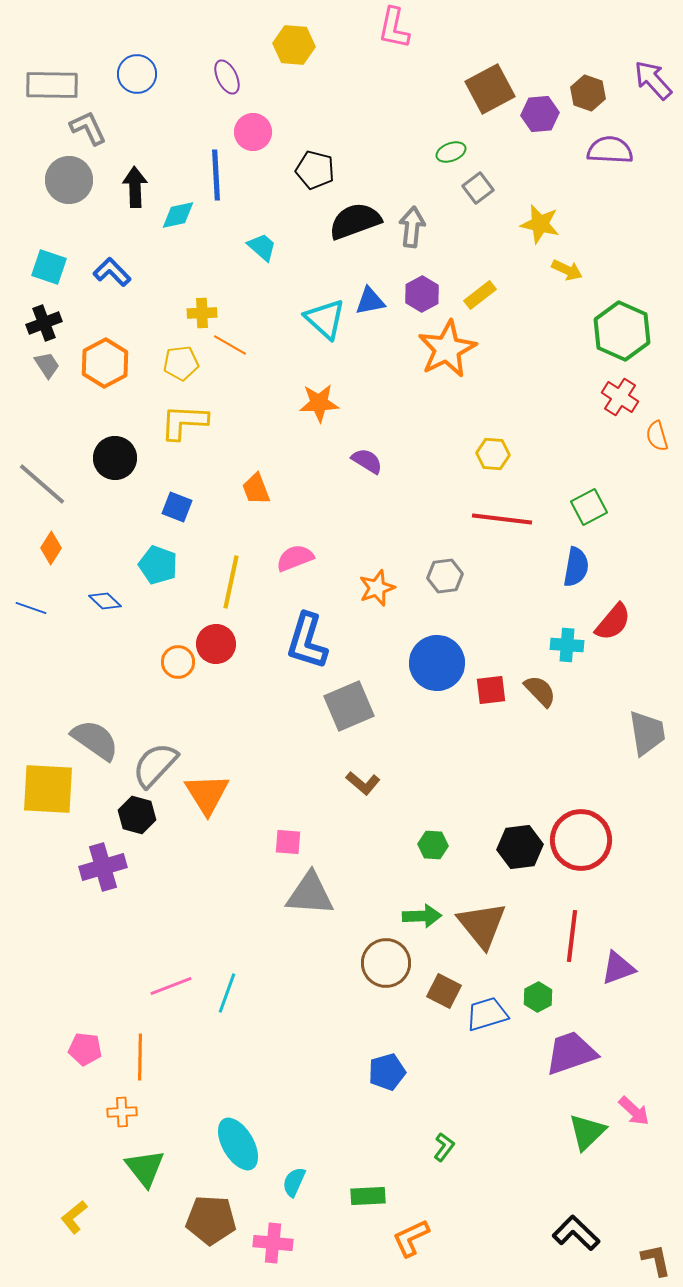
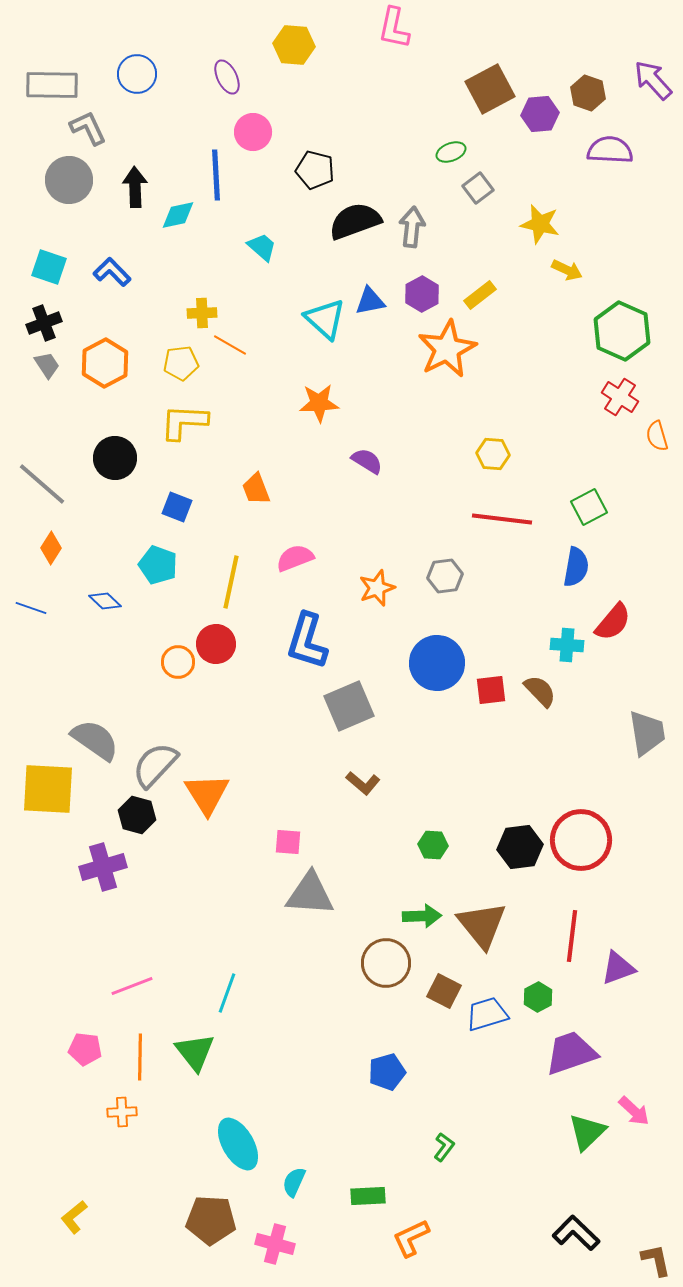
pink line at (171, 986): moved 39 px left
green triangle at (145, 1168): moved 50 px right, 116 px up
pink cross at (273, 1243): moved 2 px right, 1 px down; rotated 9 degrees clockwise
